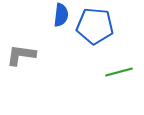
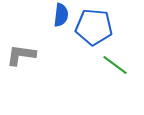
blue pentagon: moved 1 px left, 1 px down
green line: moved 4 px left, 7 px up; rotated 52 degrees clockwise
